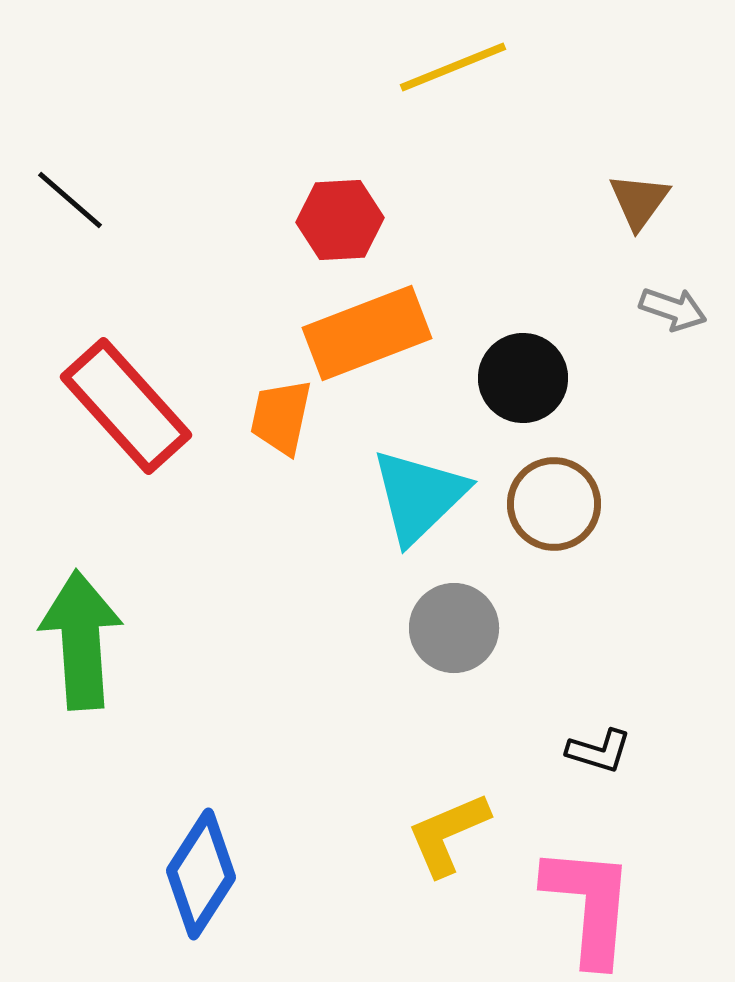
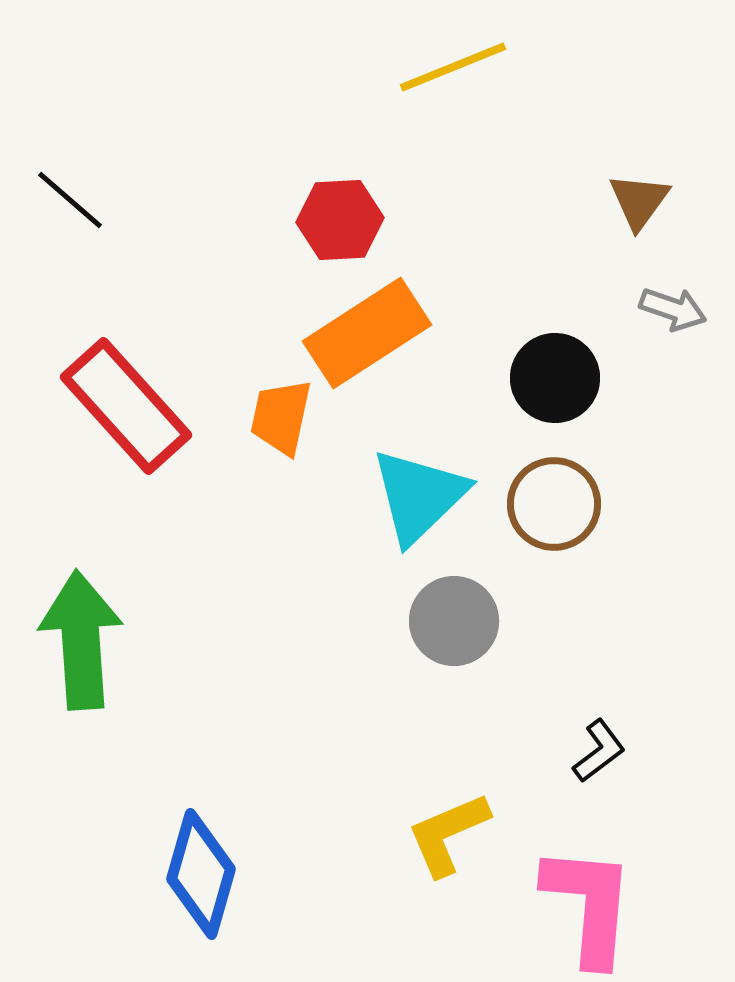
orange rectangle: rotated 12 degrees counterclockwise
black circle: moved 32 px right
gray circle: moved 7 px up
black L-shape: rotated 54 degrees counterclockwise
blue diamond: rotated 17 degrees counterclockwise
